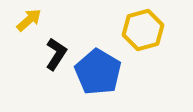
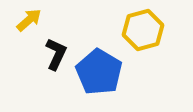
black L-shape: rotated 8 degrees counterclockwise
blue pentagon: moved 1 px right
